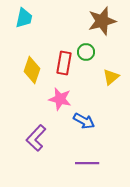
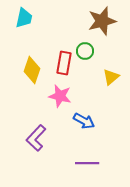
green circle: moved 1 px left, 1 px up
pink star: moved 3 px up
